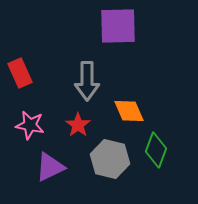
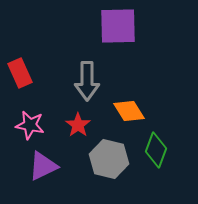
orange diamond: rotated 8 degrees counterclockwise
gray hexagon: moved 1 px left
purple triangle: moved 7 px left, 1 px up
